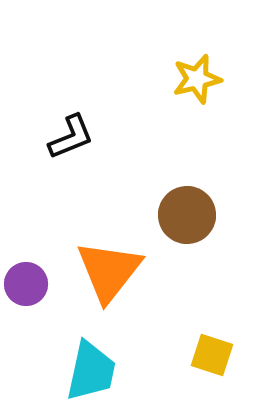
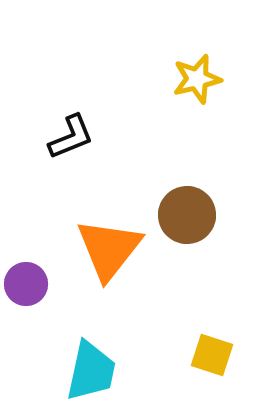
orange triangle: moved 22 px up
